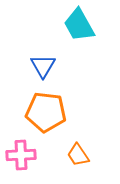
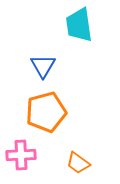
cyan trapezoid: rotated 21 degrees clockwise
orange pentagon: rotated 21 degrees counterclockwise
orange trapezoid: moved 8 px down; rotated 20 degrees counterclockwise
